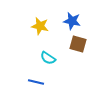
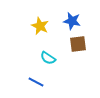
yellow star: rotated 12 degrees clockwise
brown square: rotated 24 degrees counterclockwise
blue line: rotated 14 degrees clockwise
